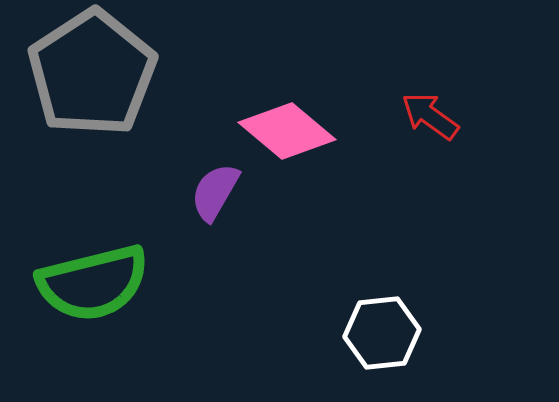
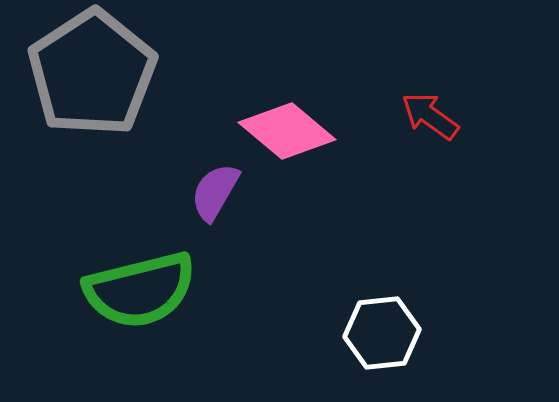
green semicircle: moved 47 px right, 7 px down
